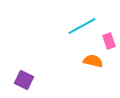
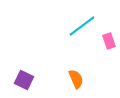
cyan line: rotated 8 degrees counterclockwise
orange semicircle: moved 17 px left, 18 px down; rotated 54 degrees clockwise
